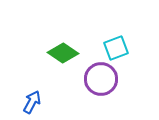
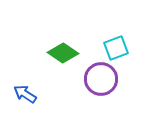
blue arrow: moved 7 px left, 8 px up; rotated 85 degrees counterclockwise
